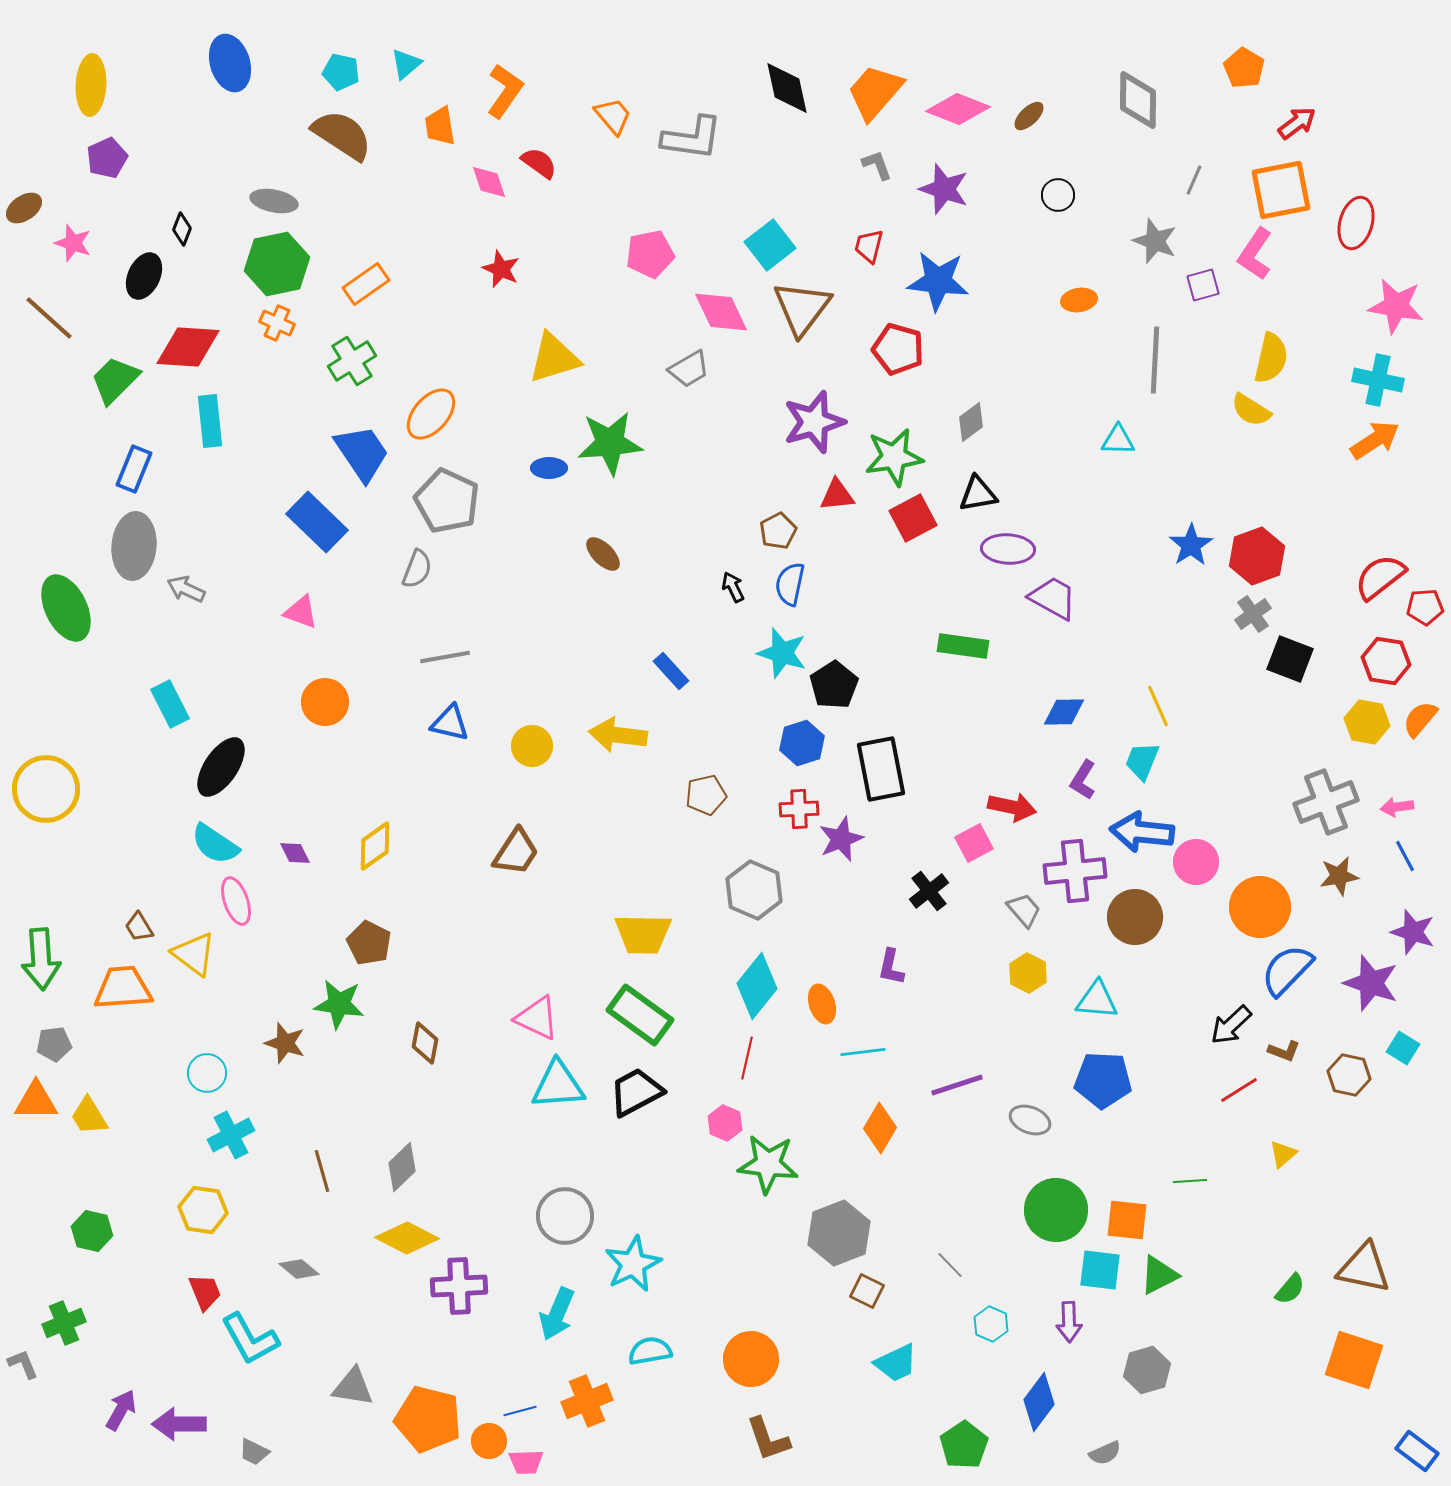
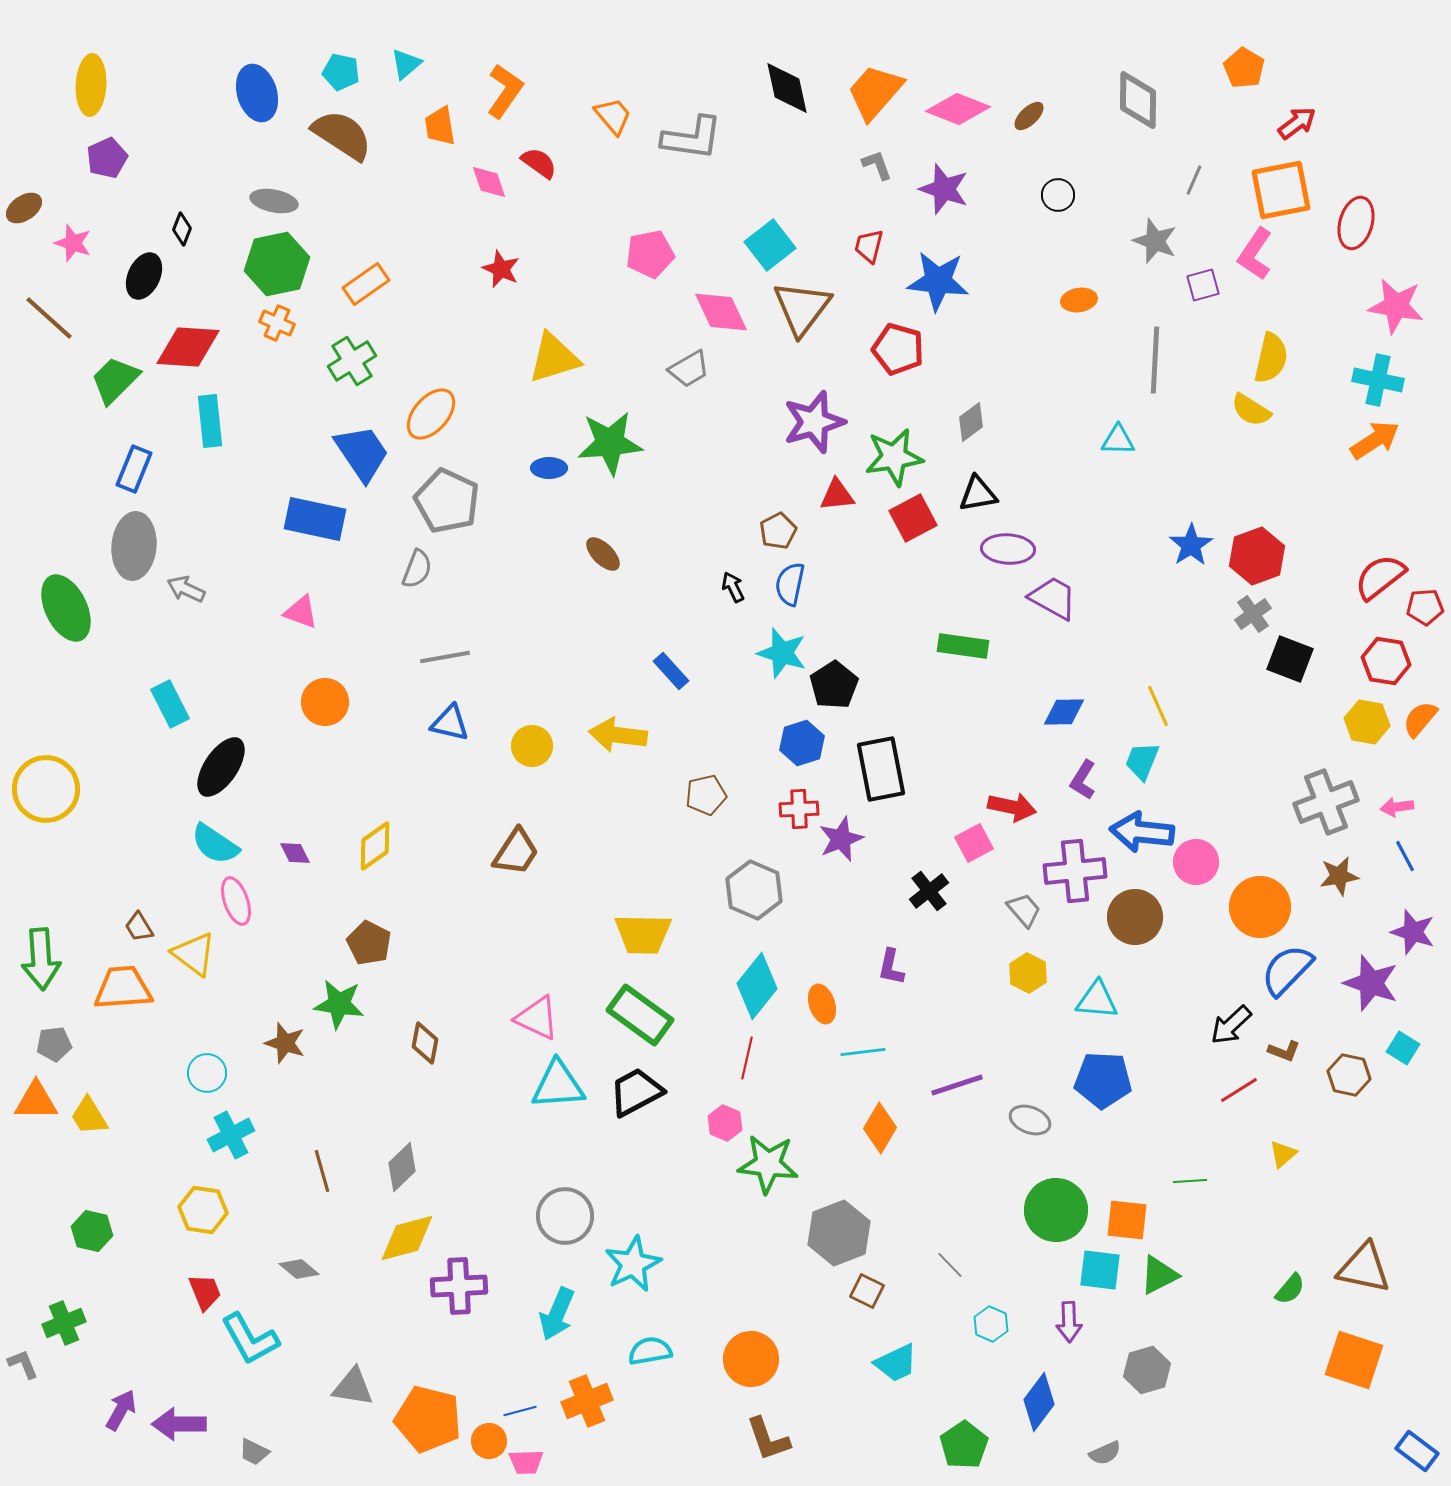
blue ellipse at (230, 63): moved 27 px right, 30 px down
blue rectangle at (317, 522): moved 2 px left, 3 px up; rotated 32 degrees counterclockwise
yellow diamond at (407, 1238): rotated 42 degrees counterclockwise
